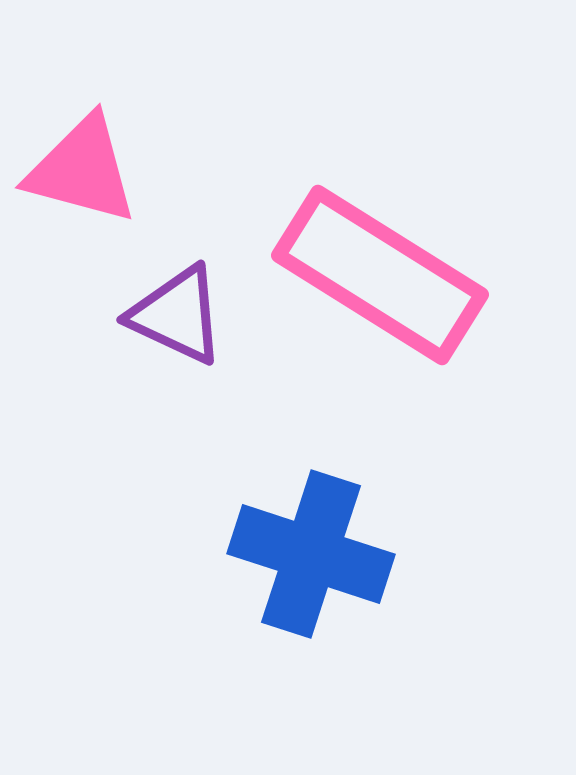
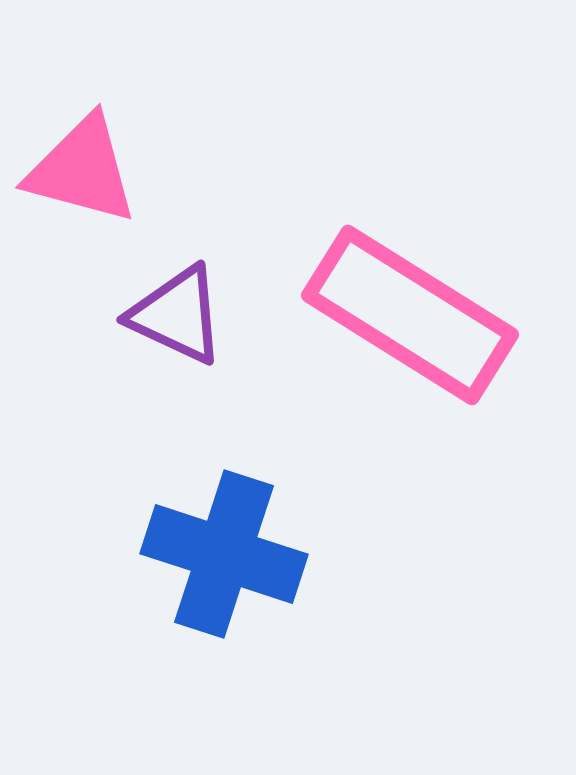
pink rectangle: moved 30 px right, 40 px down
blue cross: moved 87 px left
